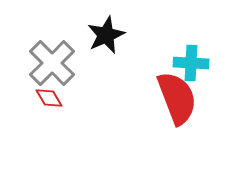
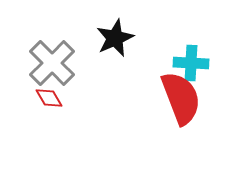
black star: moved 9 px right, 3 px down
red semicircle: moved 4 px right
